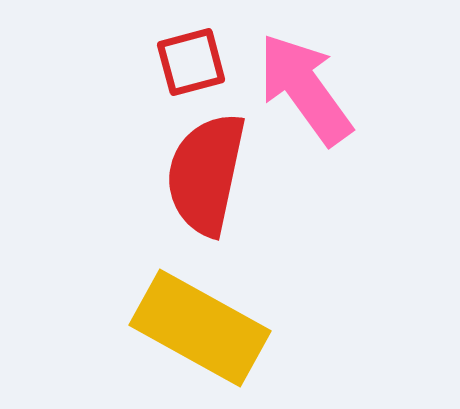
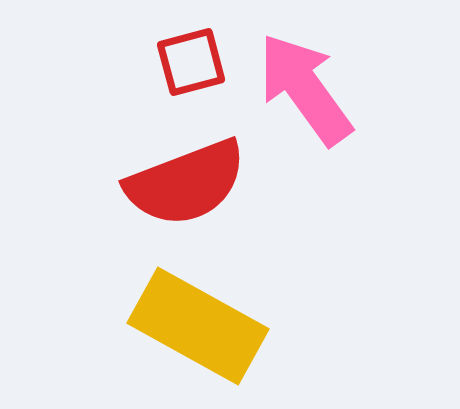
red semicircle: moved 20 px left, 9 px down; rotated 123 degrees counterclockwise
yellow rectangle: moved 2 px left, 2 px up
